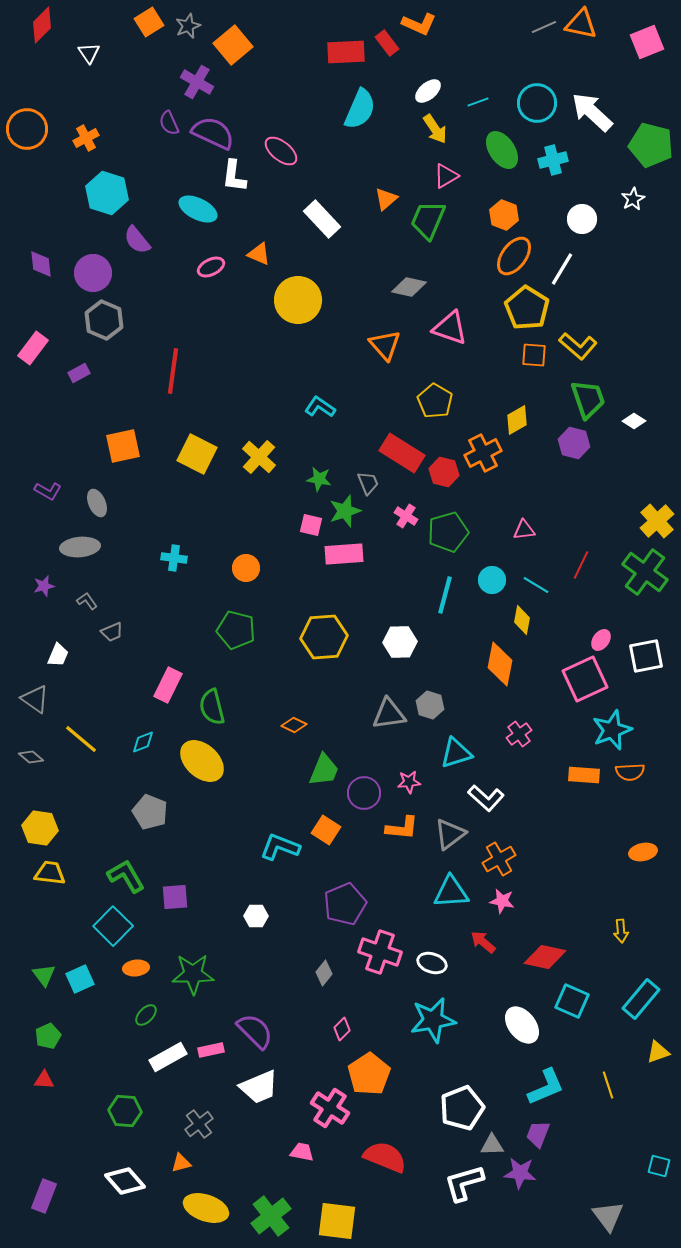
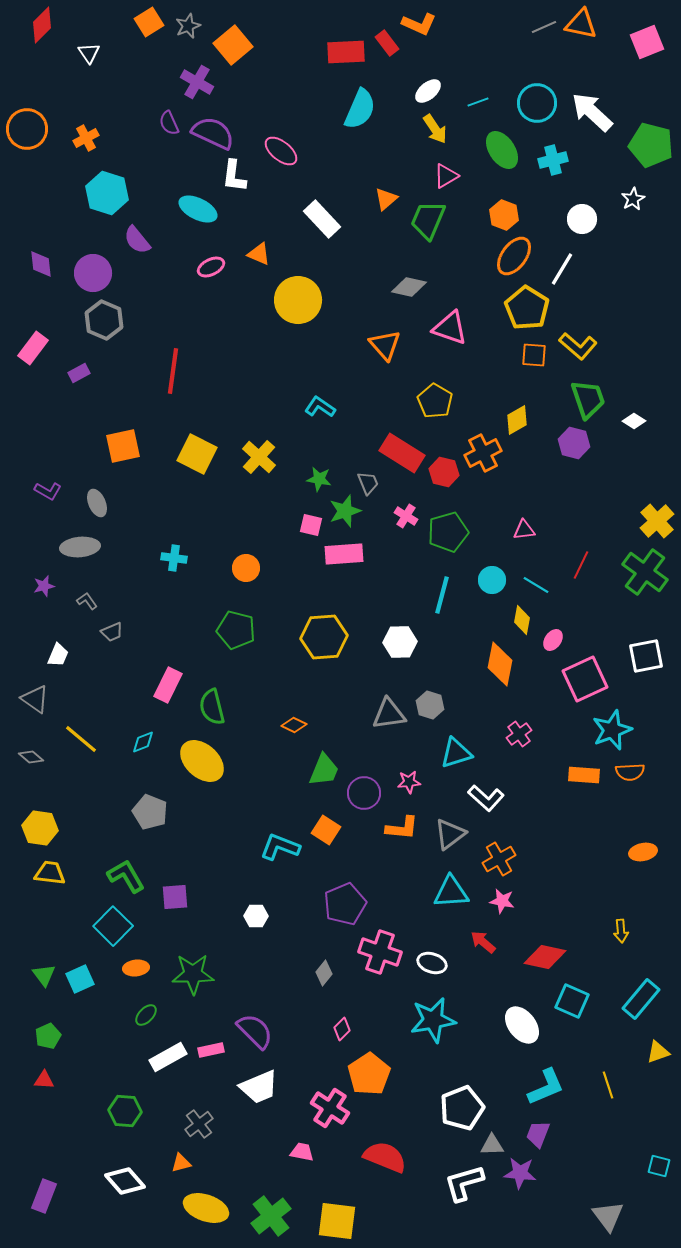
cyan line at (445, 595): moved 3 px left
pink ellipse at (601, 640): moved 48 px left
